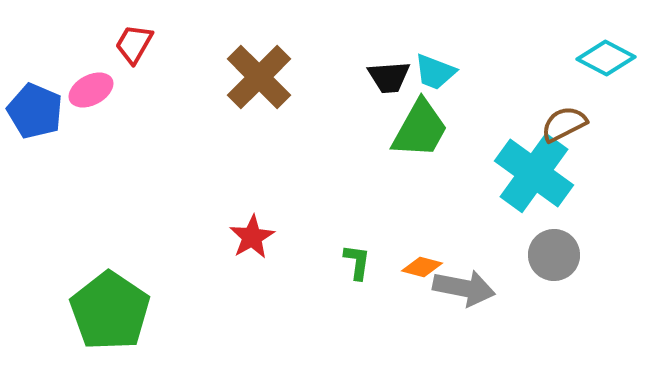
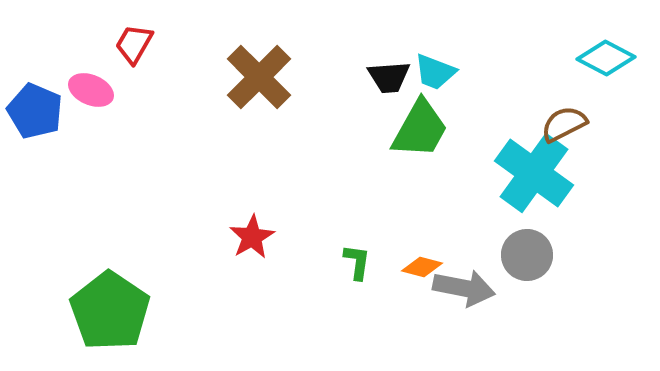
pink ellipse: rotated 51 degrees clockwise
gray circle: moved 27 px left
